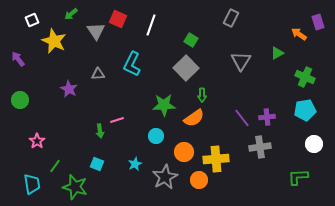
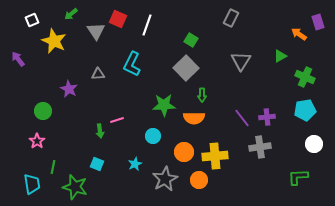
white line at (151, 25): moved 4 px left
green triangle at (277, 53): moved 3 px right, 3 px down
green circle at (20, 100): moved 23 px right, 11 px down
orange semicircle at (194, 118): rotated 35 degrees clockwise
cyan circle at (156, 136): moved 3 px left
yellow cross at (216, 159): moved 1 px left, 3 px up
green line at (55, 166): moved 2 px left, 1 px down; rotated 24 degrees counterclockwise
gray star at (165, 177): moved 2 px down
